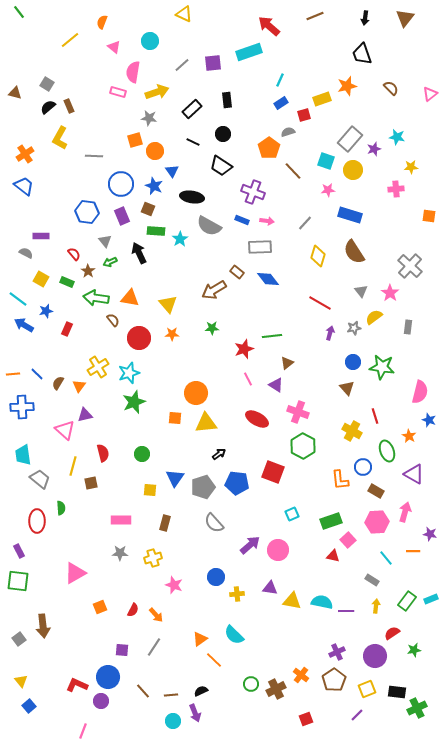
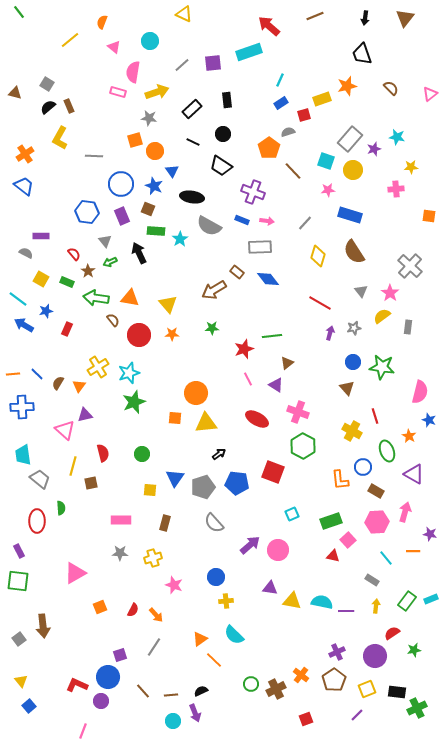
yellow semicircle at (374, 317): moved 8 px right, 1 px up
red circle at (139, 338): moved 3 px up
yellow cross at (237, 594): moved 11 px left, 7 px down
purple square at (122, 650): moved 2 px left, 5 px down; rotated 24 degrees counterclockwise
